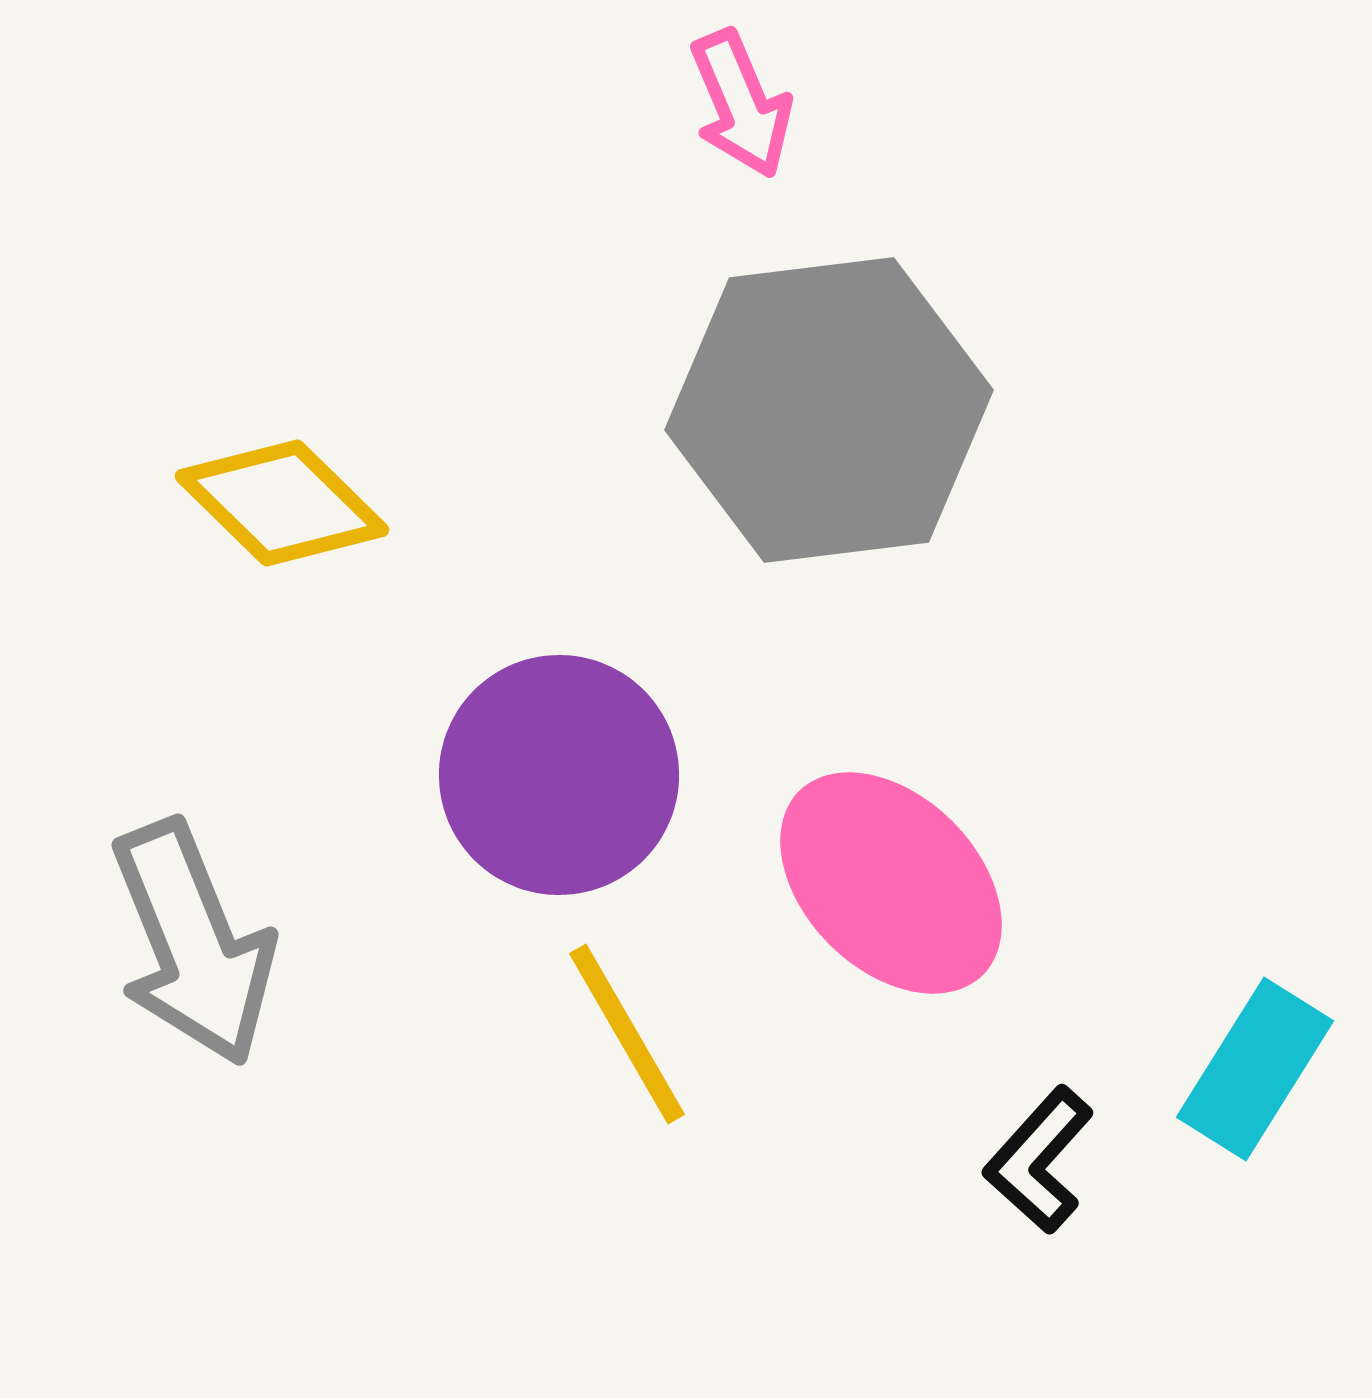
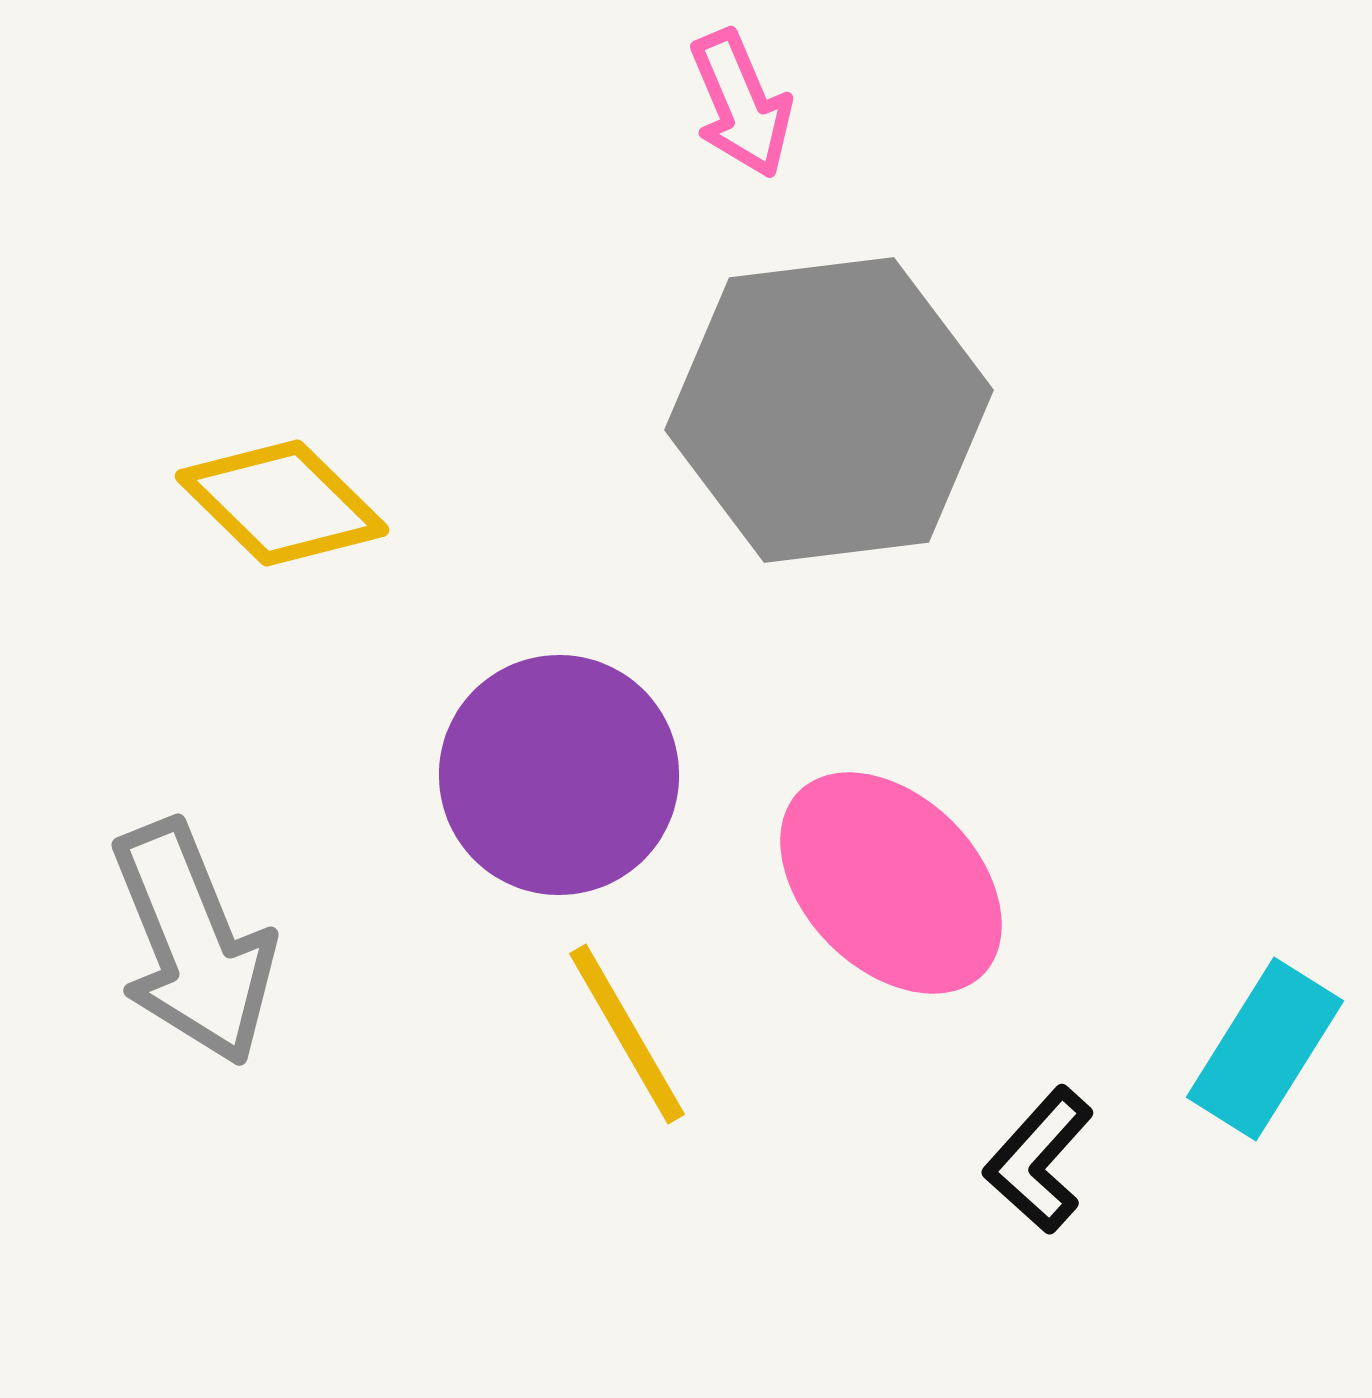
cyan rectangle: moved 10 px right, 20 px up
